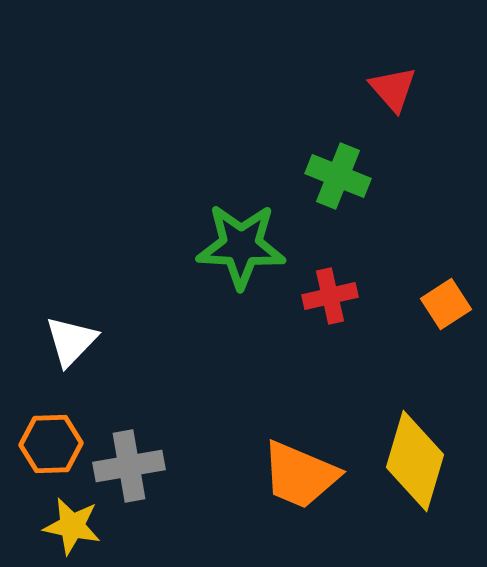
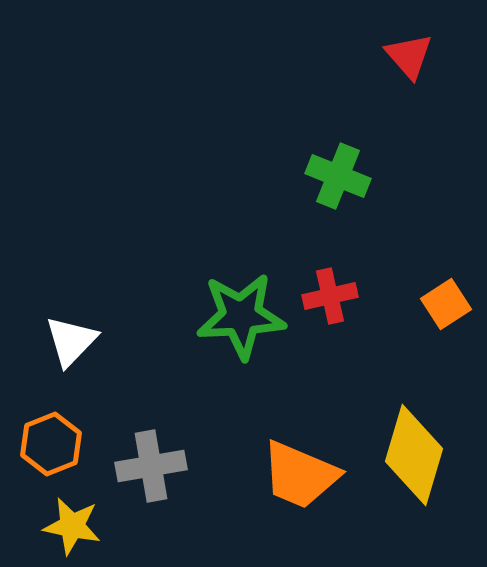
red triangle: moved 16 px right, 33 px up
green star: moved 70 px down; rotated 6 degrees counterclockwise
orange hexagon: rotated 20 degrees counterclockwise
yellow diamond: moved 1 px left, 6 px up
gray cross: moved 22 px right
